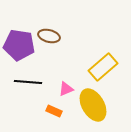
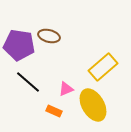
black line: rotated 36 degrees clockwise
